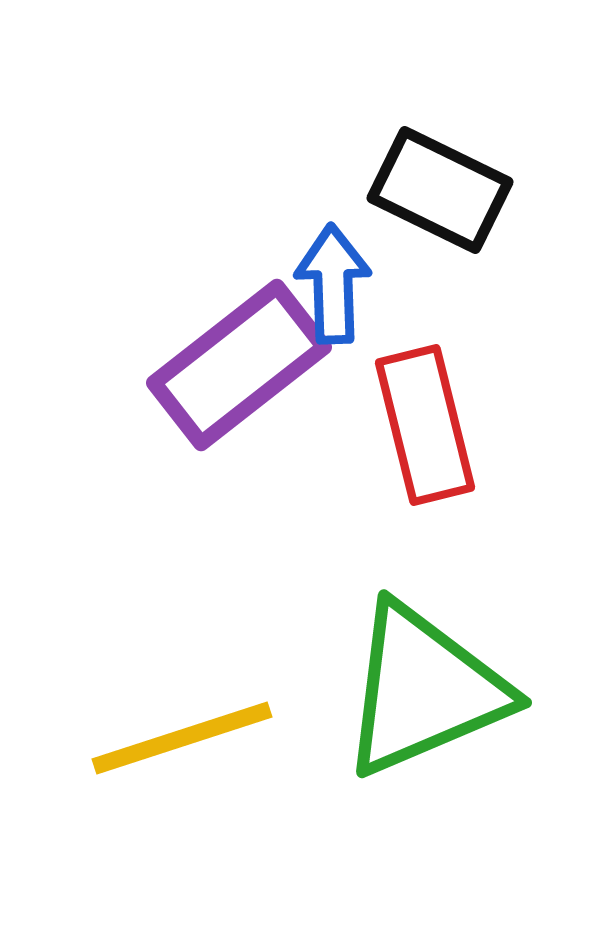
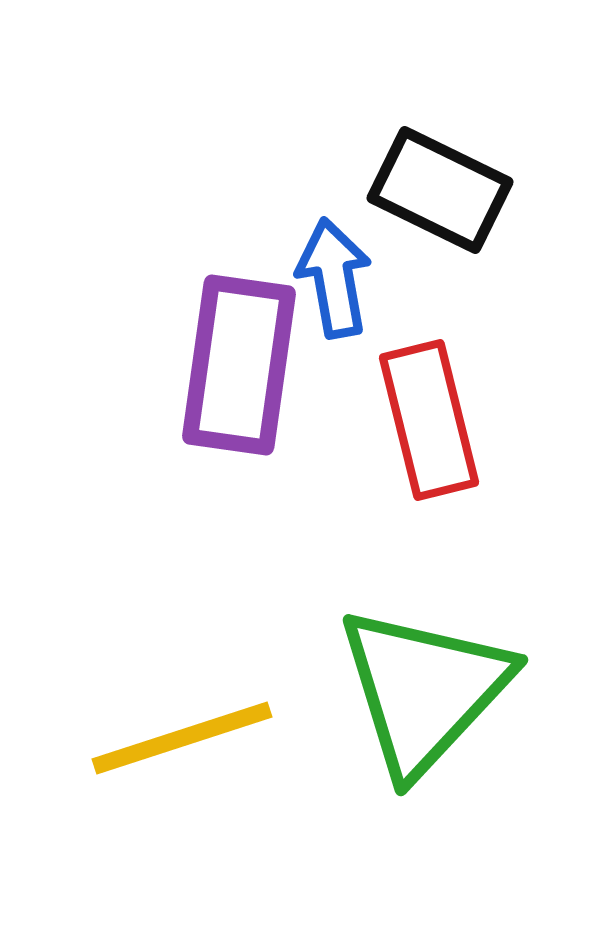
blue arrow: moved 1 px right, 6 px up; rotated 8 degrees counterclockwise
purple rectangle: rotated 44 degrees counterclockwise
red rectangle: moved 4 px right, 5 px up
green triangle: rotated 24 degrees counterclockwise
